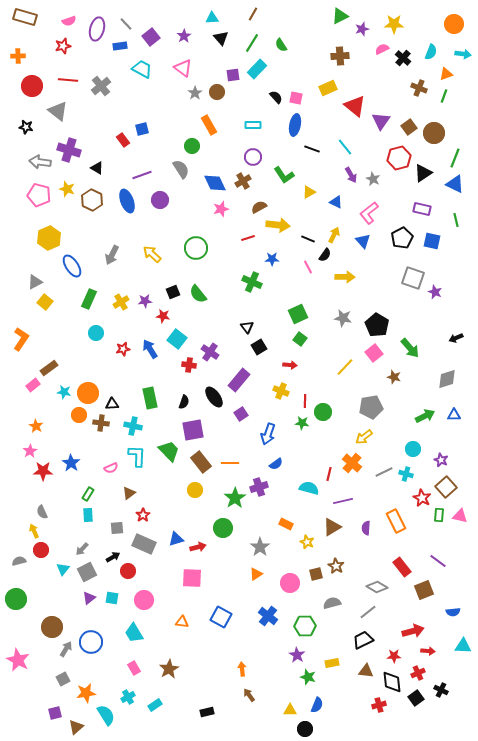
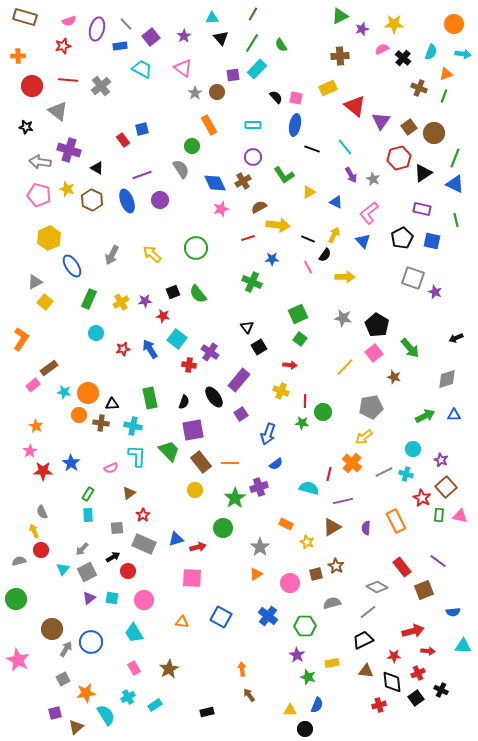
brown circle at (52, 627): moved 2 px down
